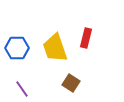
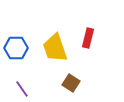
red rectangle: moved 2 px right
blue hexagon: moved 1 px left
